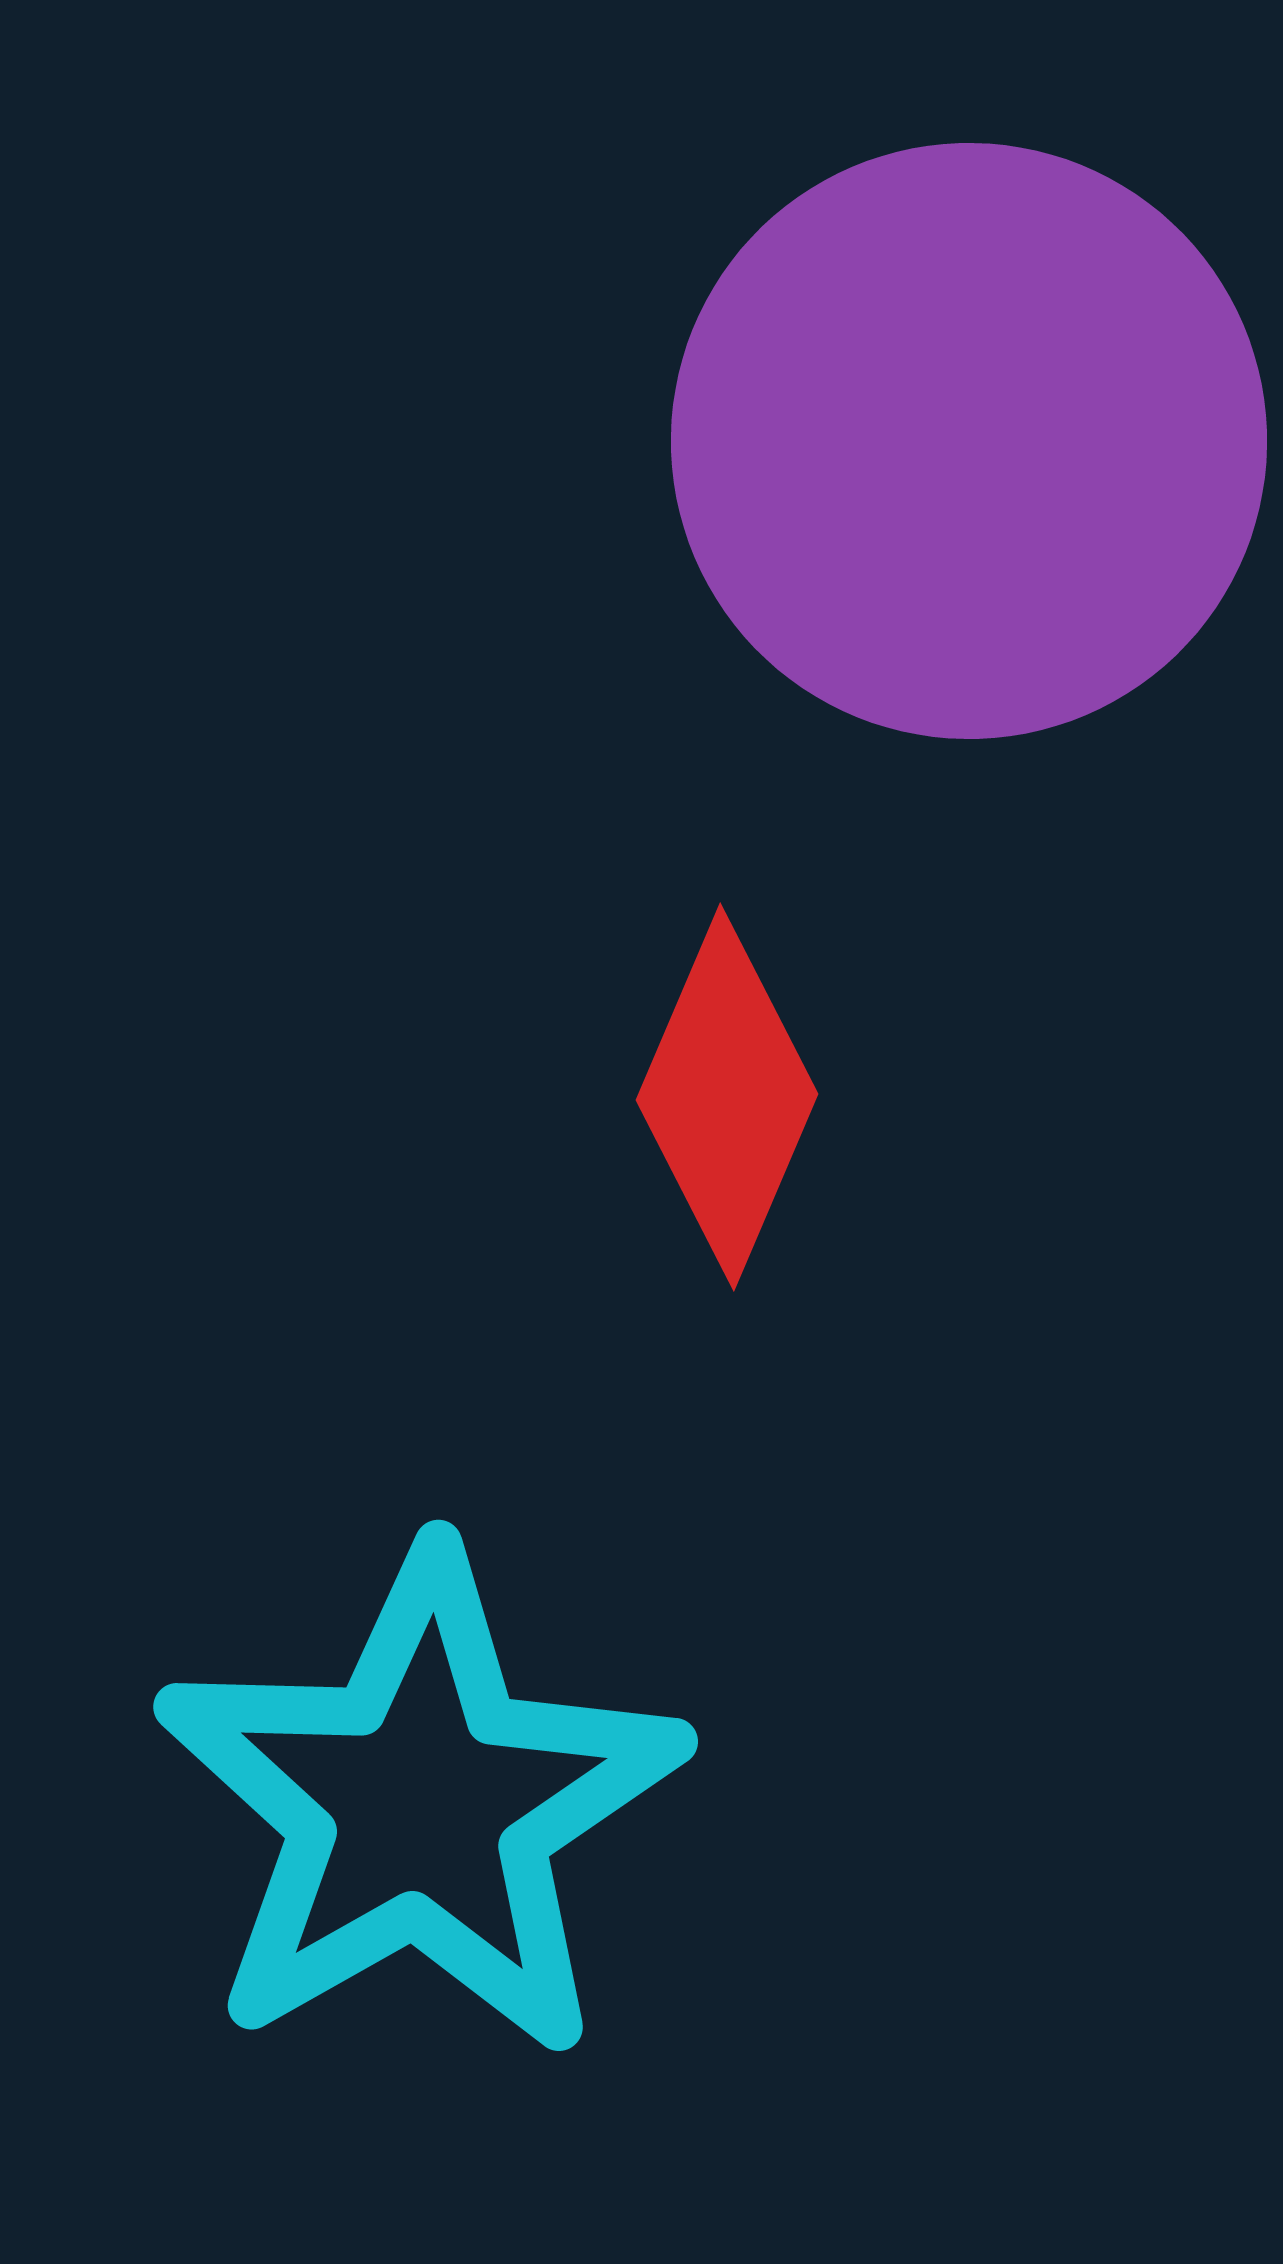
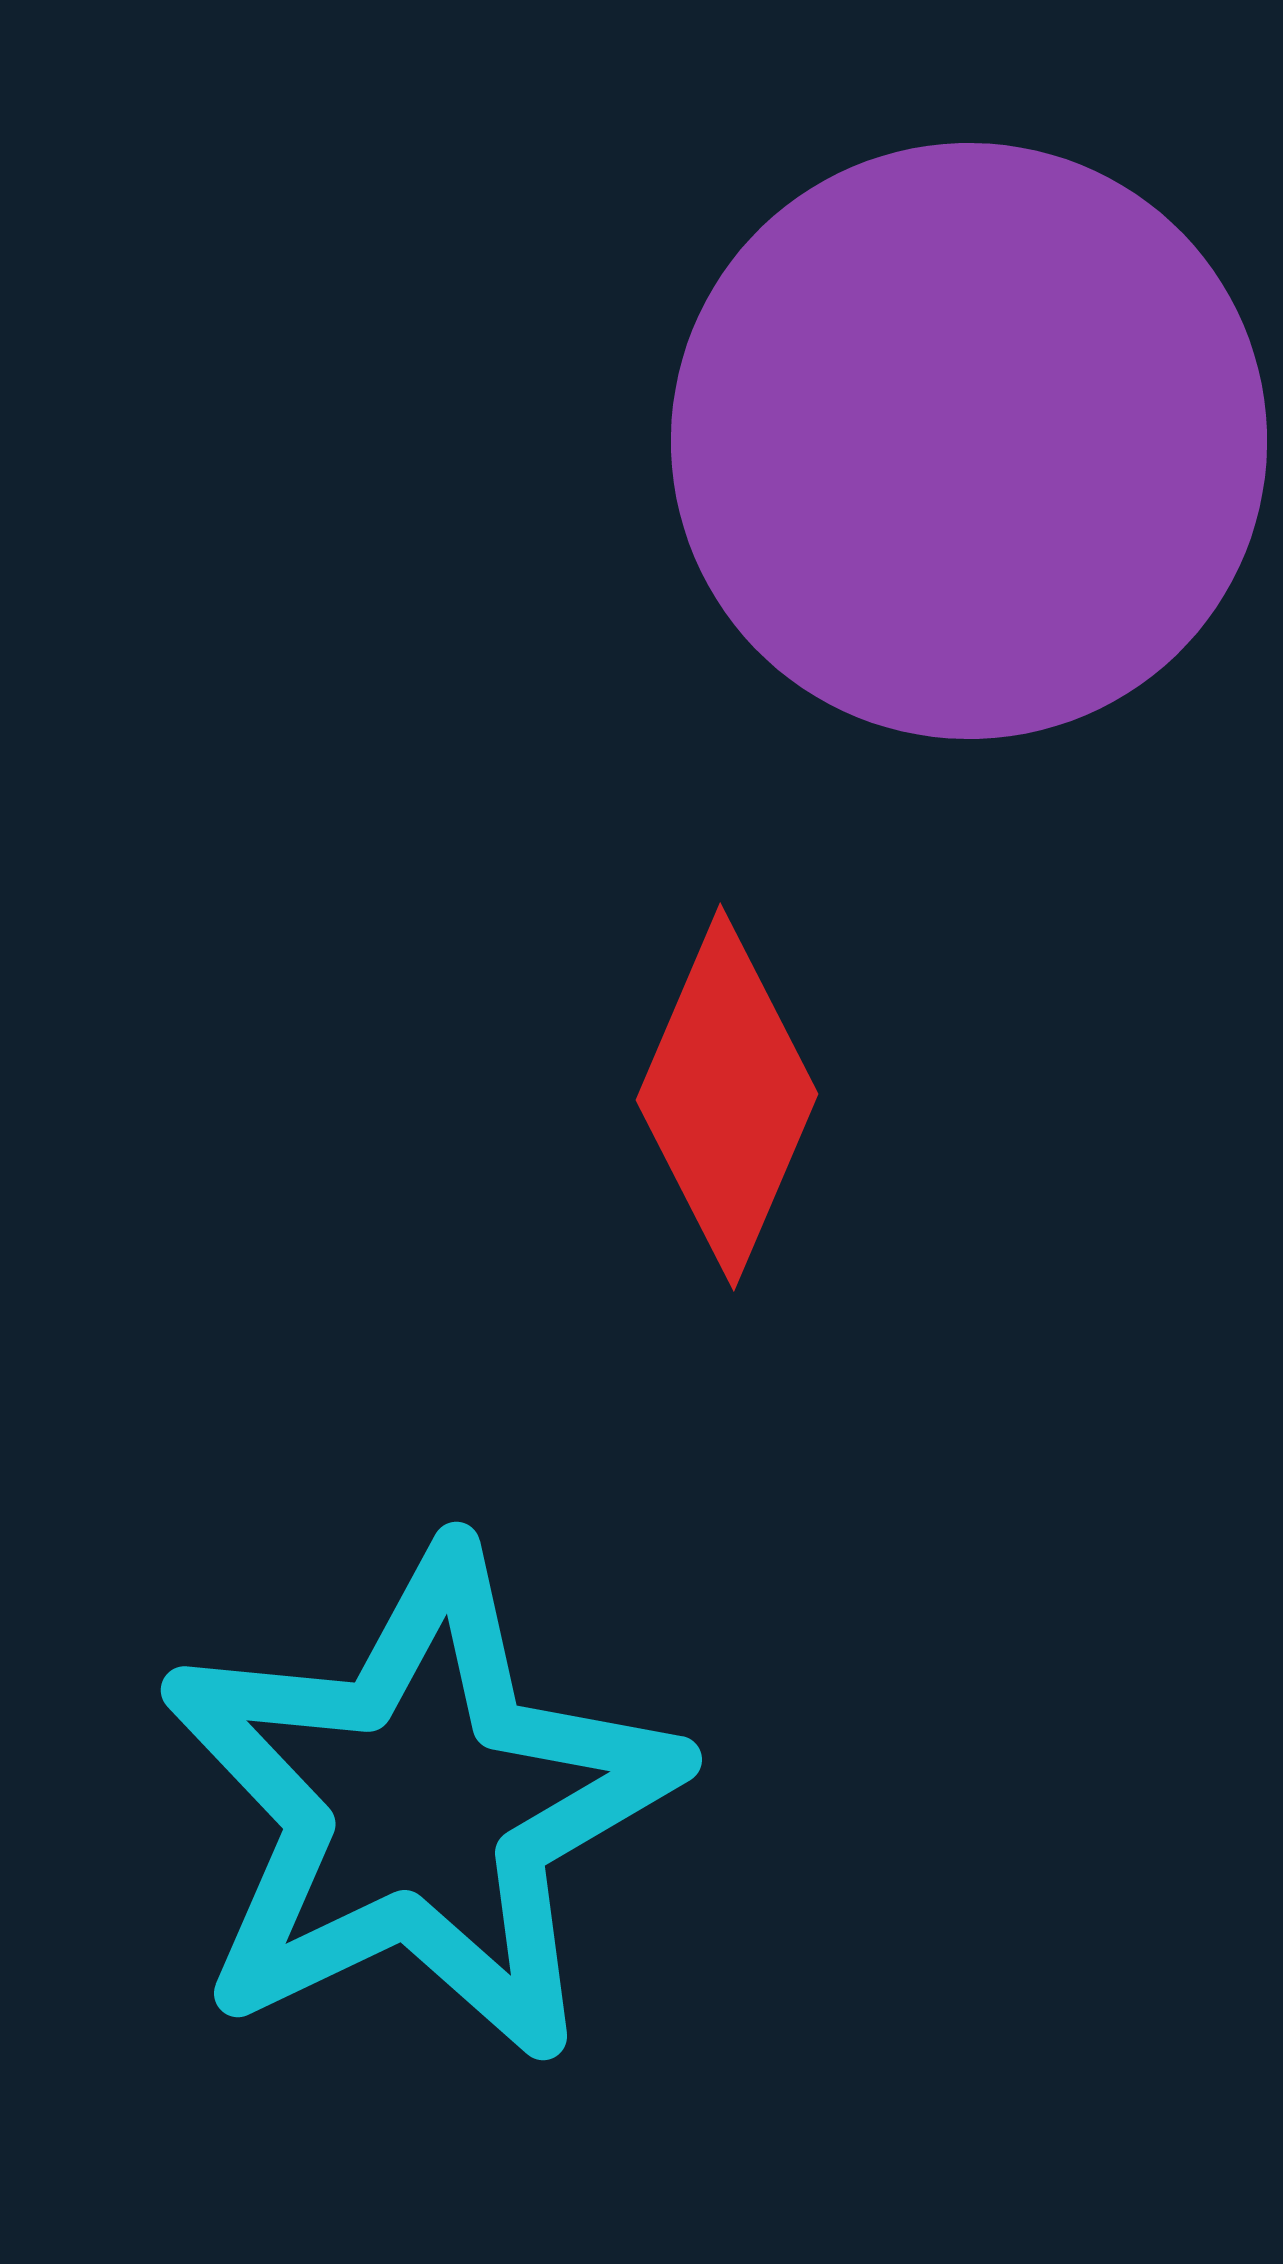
cyan star: rotated 4 degrees clockwise
